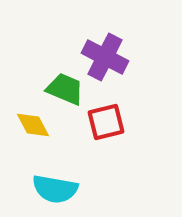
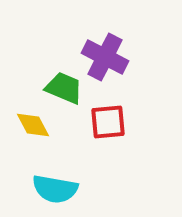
green trapezoid: moved 1 px left, 1 px up
red square: moved 2 px right; rotated 9 degrees clockwise
